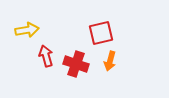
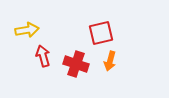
red arrow: moved 3 px left
